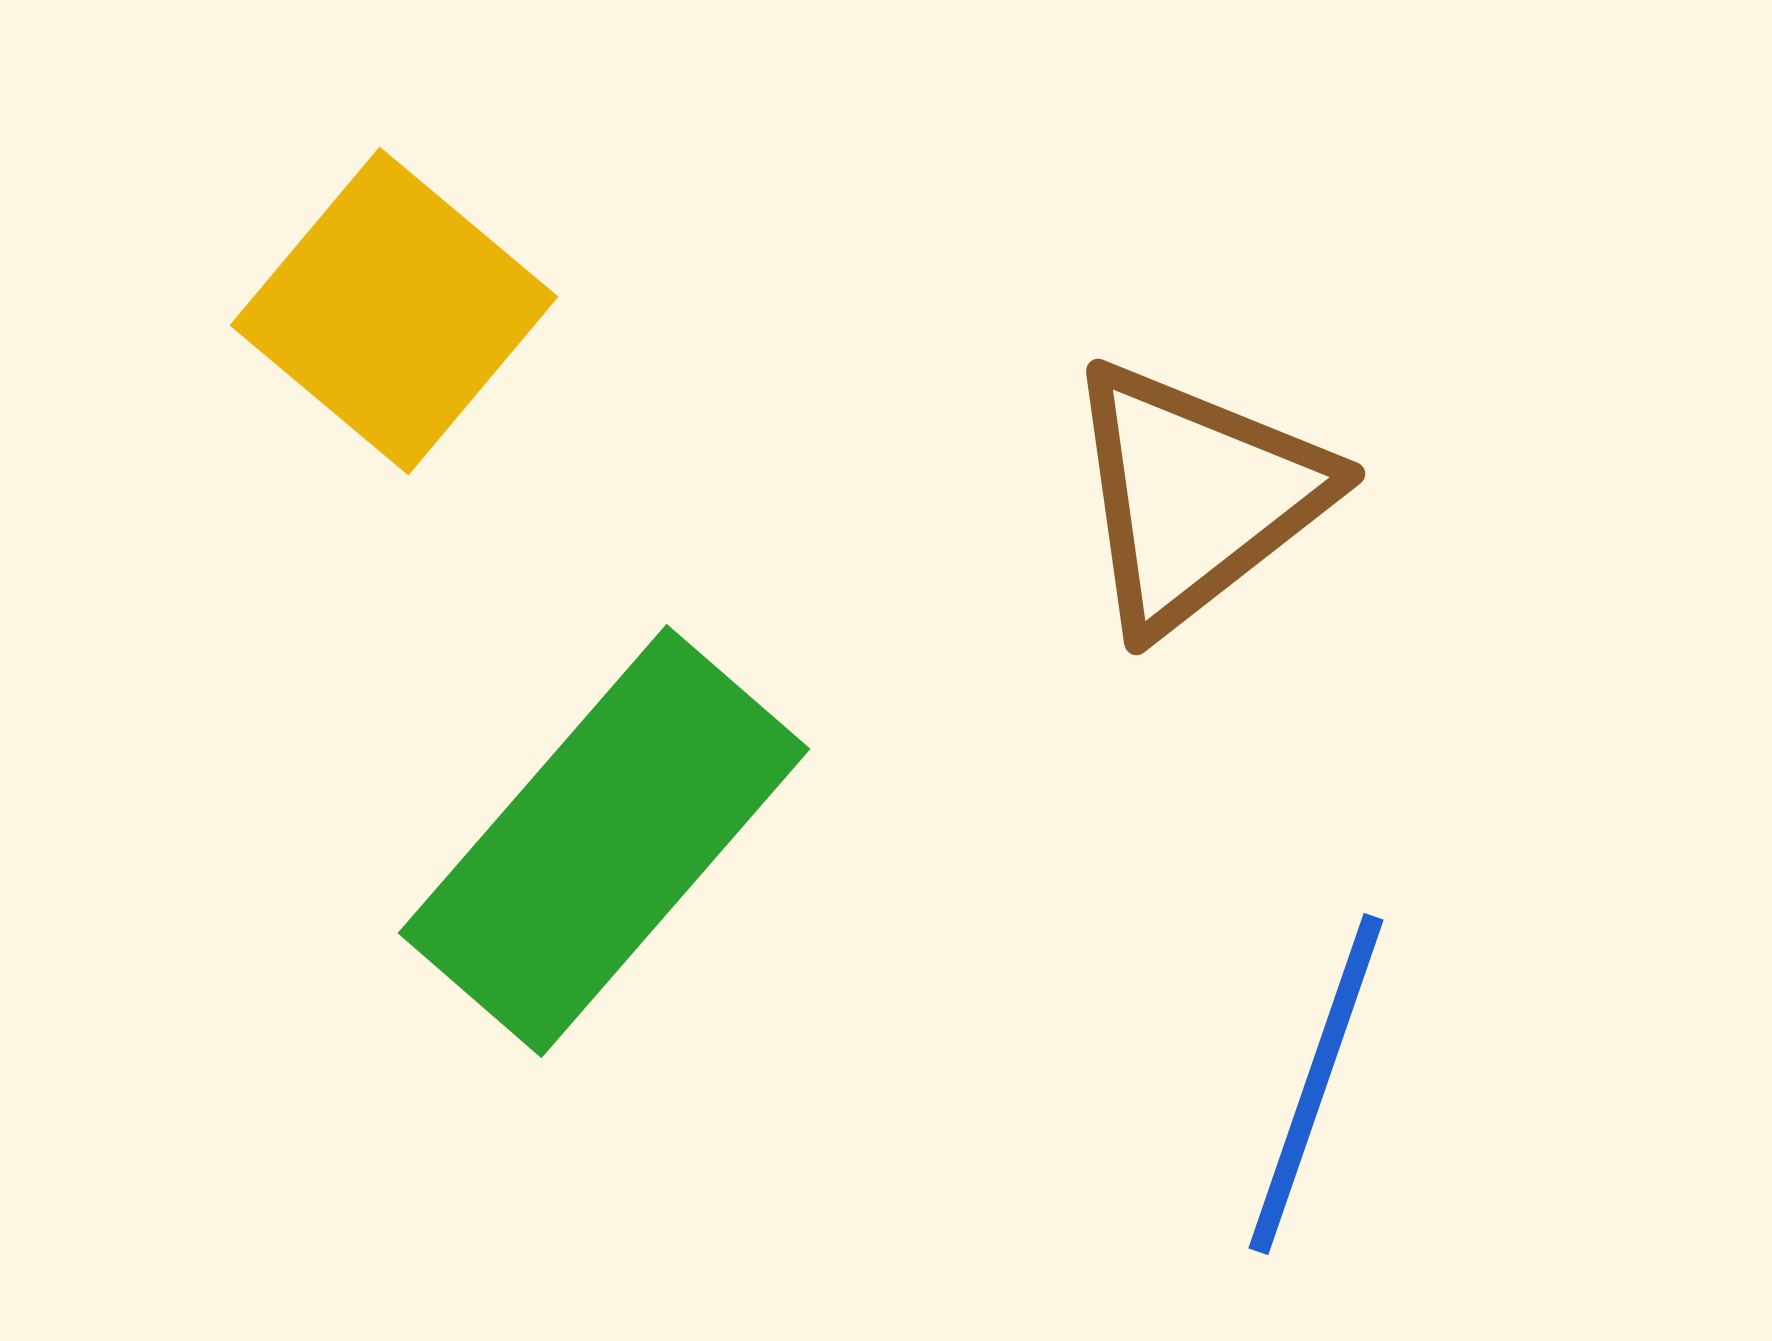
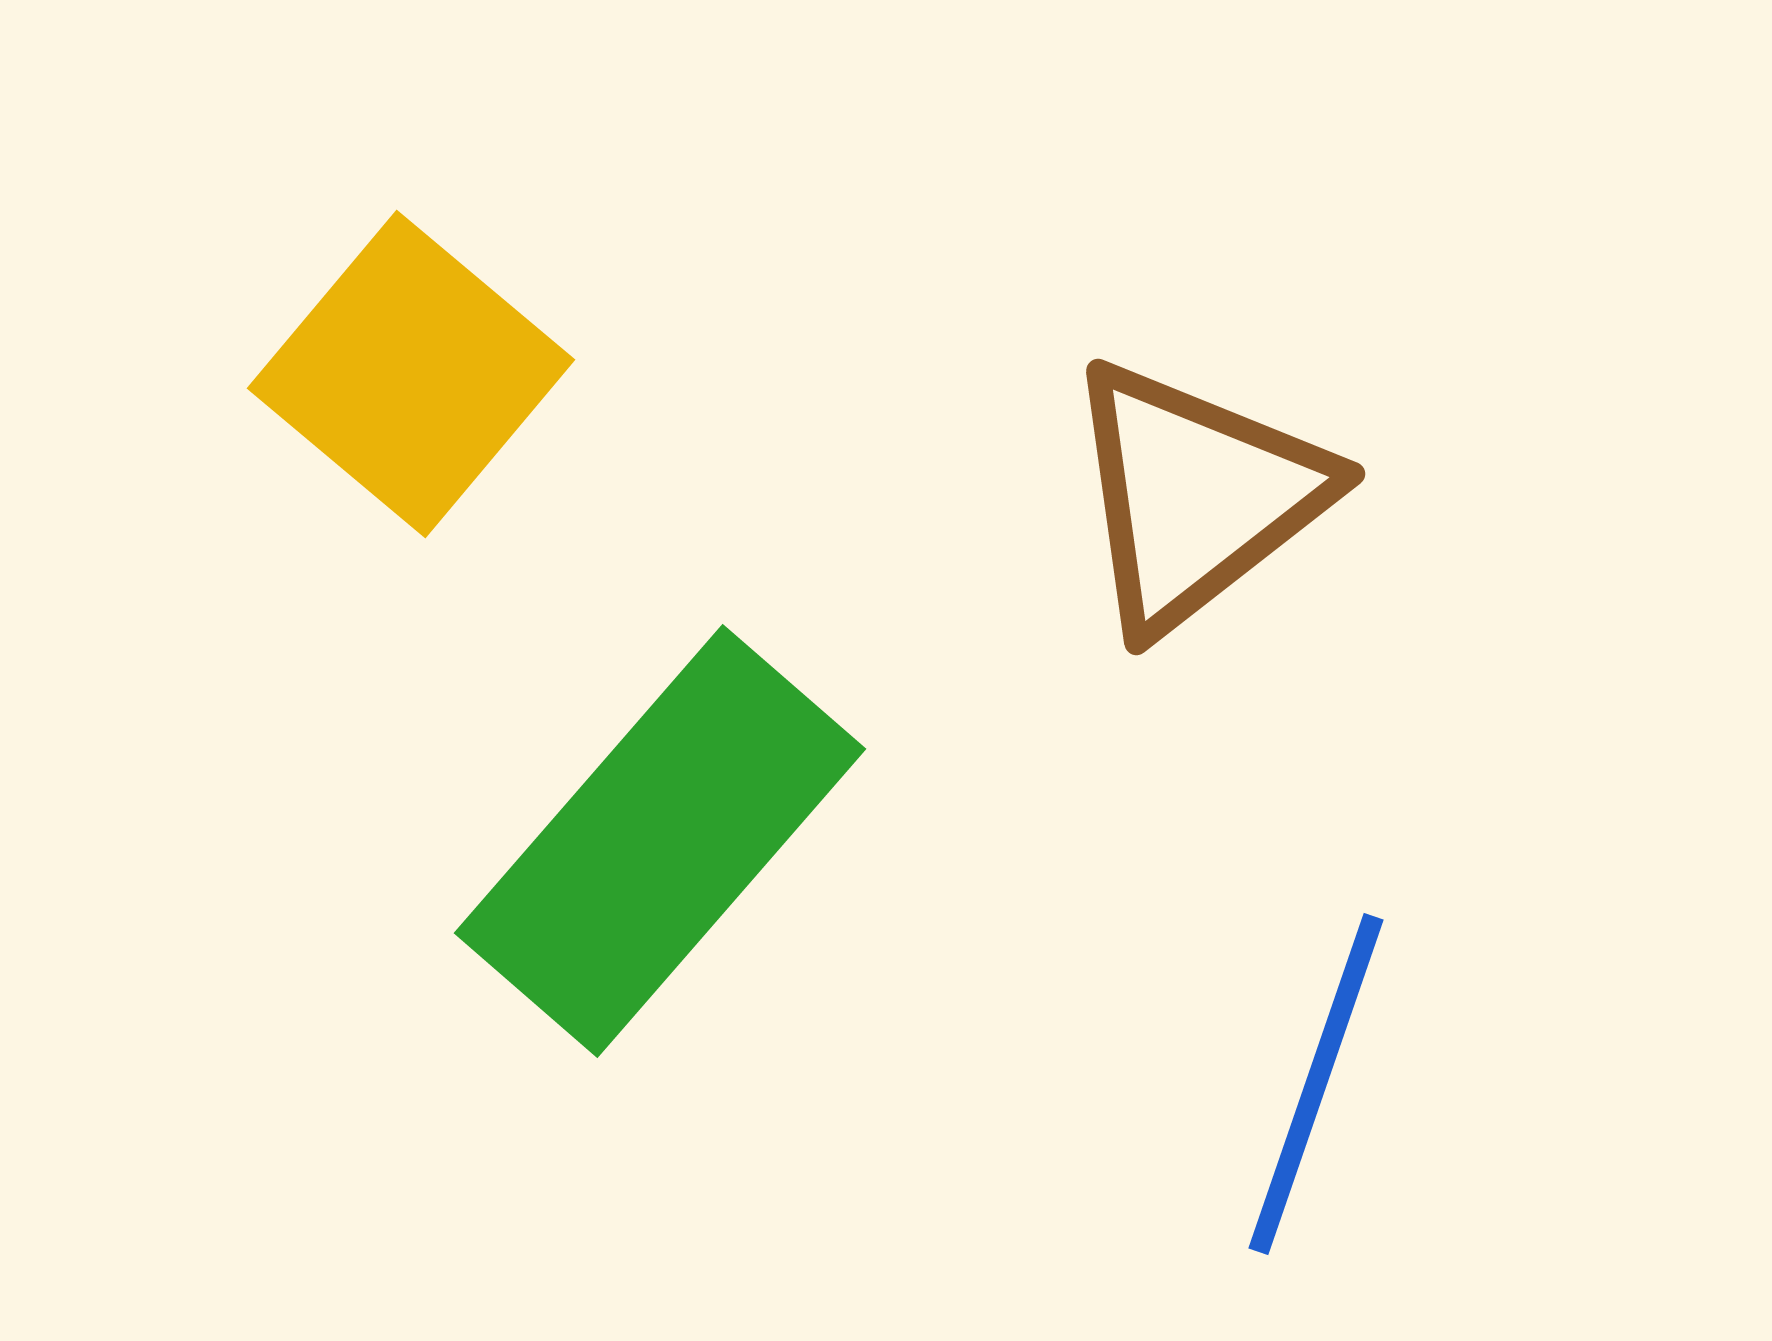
yellow square: moved 17 px right, 63 px down
green rectangle: moved 56 px right
